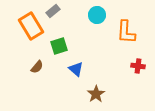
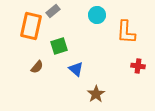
orange rectangle: rotated 44 degrees clockwise
